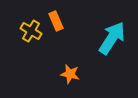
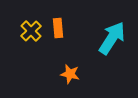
orange rectangle: moved 2 px right, 7 px down; rotated 18 degrees clockwise
yellow cross: rotated 15 degrees clockwise
